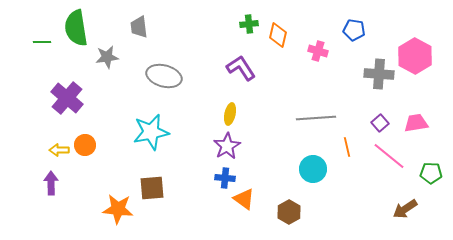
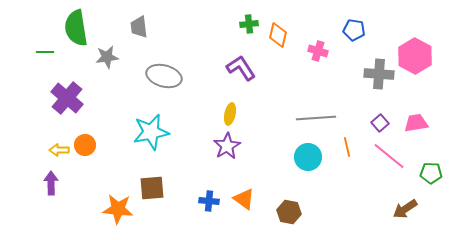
green line: moved 3 px right, 10 px down
cyan circle: moved 5 px left, 12 px up
blue cross: moved 16 px left, 23 px down
brown hexagon: rotated 20 degrees counterclockwise
